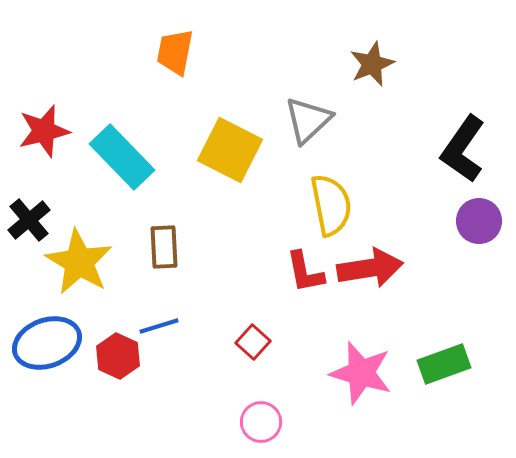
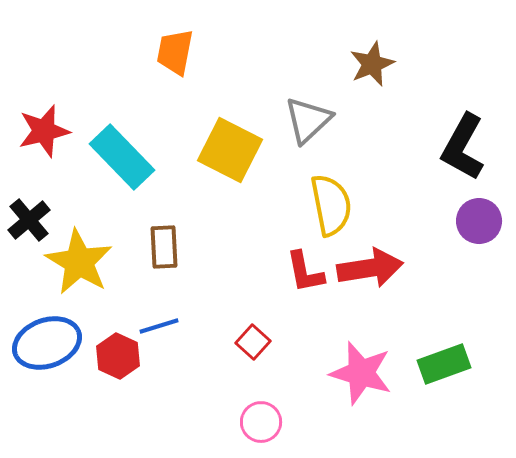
black L-shape: moved 2 px up; rotated 6 degrees counterclockwise
